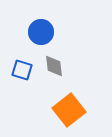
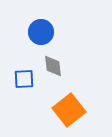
gray diamond: moved 1 px left
blue square: moved 2 px right, 9 px down; rotated 20 degrees counterclockwise
